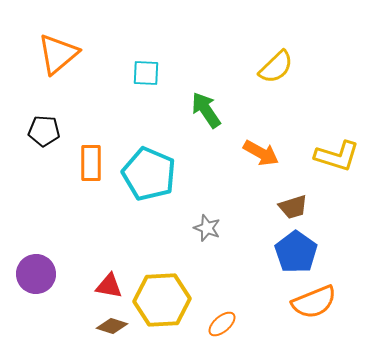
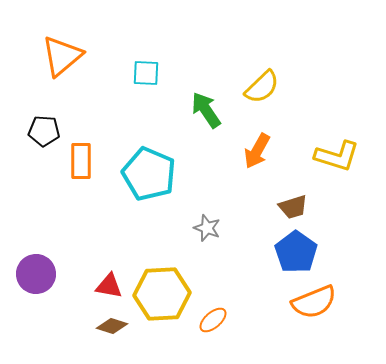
orange triangle: moved 4 px right, 2 px down
yellow semicircle: moved 14 px left, 20 px down
orange arrow: moved 4 px left, 2 px up; rotated 90 degrees clockwise
orange rectangle: moved 10 px left, 2 px up
yellow hexagon: moved 6 px up
orange ellipse: moved 9 px left, 4 px up
